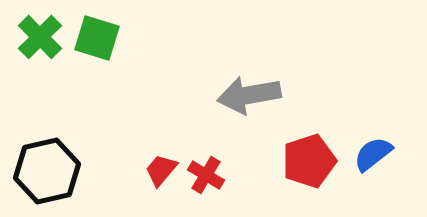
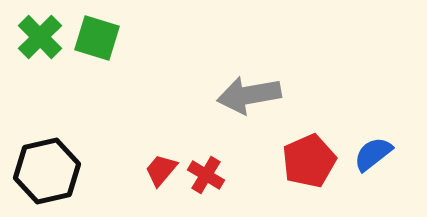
red pentagon: rotated 6 degrees counterclockwise
